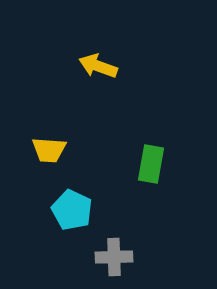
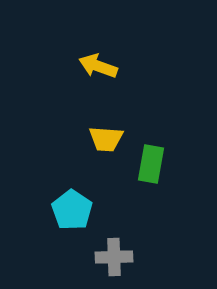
yellow trapezoid: moved 57 px right, 11 px up
cyan pentagon: rotated 9 degrees clockwise
